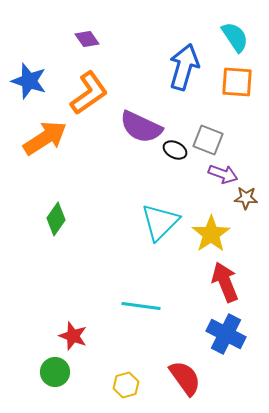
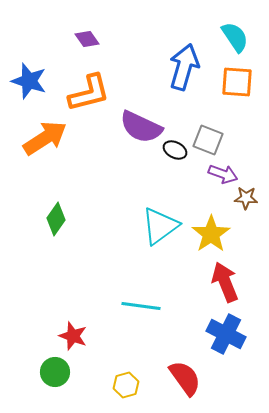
orange L-shape: rotated 21 degrees clockwise
cyan triangle: moved 4 px down; rotated 9 degrees clockwise
